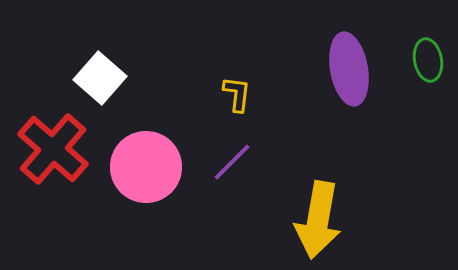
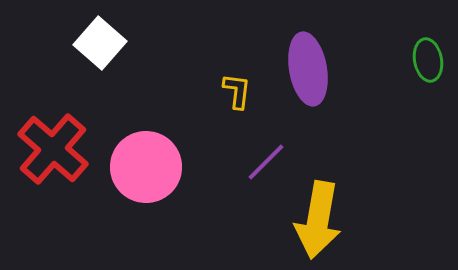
purple ellipse: moved 41 px left
white square: moved 35 px up
yellow L-shape: moved 3 px up
purple line: moved 34 px right
